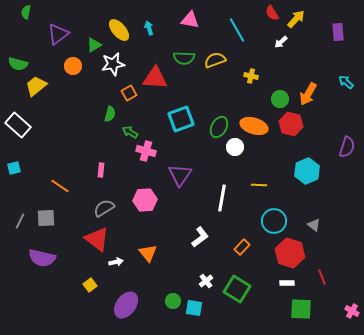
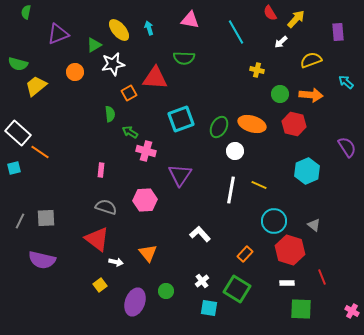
red semicircle at (272, 13): moved 2 px left
cyan line at (237, 30): moved 1 px left, 2 px down
purple triangle at (58, 34): rotated 15 degrees clockwise
yellow semicircle at (215, 60): moved 96 px right
orange circle at (73, 66): moved 2 px right, 6 px down
yellow cross at (251, 76): moved 6 px right, 6 px up
orange arrow at (308, 94): moved 3 px right, 1 px down; rotated 115 degrees counterclockwise
green circle at (280, 99): moved 5 px up
green semicircle at (110, 114): rotated 21 degrees counterclockwise
red hexagon at (291, 124): moved 3 px right
white rectangle at (18, 125): moved 8 px down
orange ellipse at (254, 126): moved 2 px left, 2 px up
white circle at (235, 147): moved 4 px down
purple semicircle at (347, 147): rotated 50 degrees counterclockwise
yellow line at (259, 185): rotated 21 degrees clockwise
orange line at (60, 186): moved 20 px left, 34 px up
white line at (222, 198): moved 9 px right, 8 px up
gray semicircle at (104, 208): moved 2 px right, 1 px up; rotated 50 degrees clockwise
white L-shape at (200, 237): moved 3 px up; rotated 95 degrees counterclockwise
orange rectangle at (242, 247): moved 3 px right, 7 px down
red hexagon at (290, 253): moved 3 px up
purple semicircle at (42, 258): moved 2 px down
white arrow at (116, 262): rotated 24 degrees clockwise
white cross at (206, 281): moved 4 px left
yellow square at (90, 285): moved 10 px right
green circle at (173, 301): moved 7 px left, 10 px up
purple ellipse at (126, 305): moved 9 px right, 3 px up; rotated 16 degrees counterclockwise
cyan square at (194, 308): moved 15 px right
